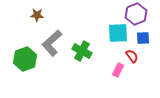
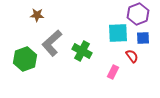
purple hexagon: moved 2 px right
pink rectangle: moved 5 px left, 2 px down
